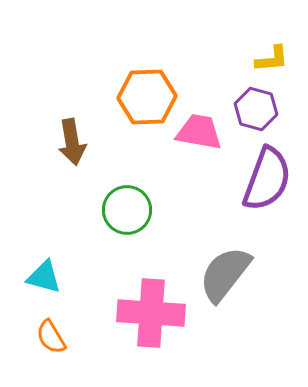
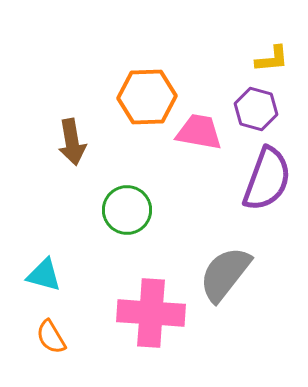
cyan triangle: moved 2 px up
